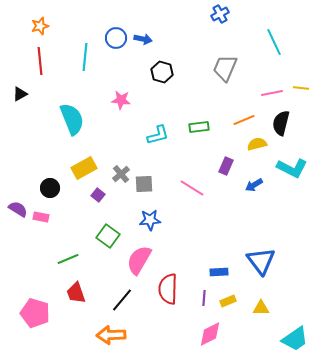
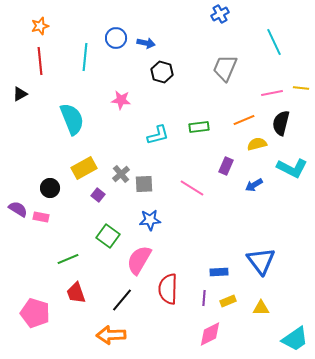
blue arrow at (143, 39): moved 3 px right, 4 px down
